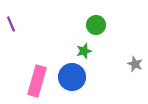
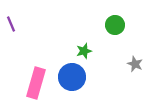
green circle: moved 19 px right
pink rectangle: moved 1 px left, 2 px down
